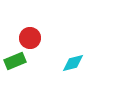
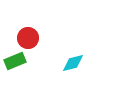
red circle: moved 2 px left
